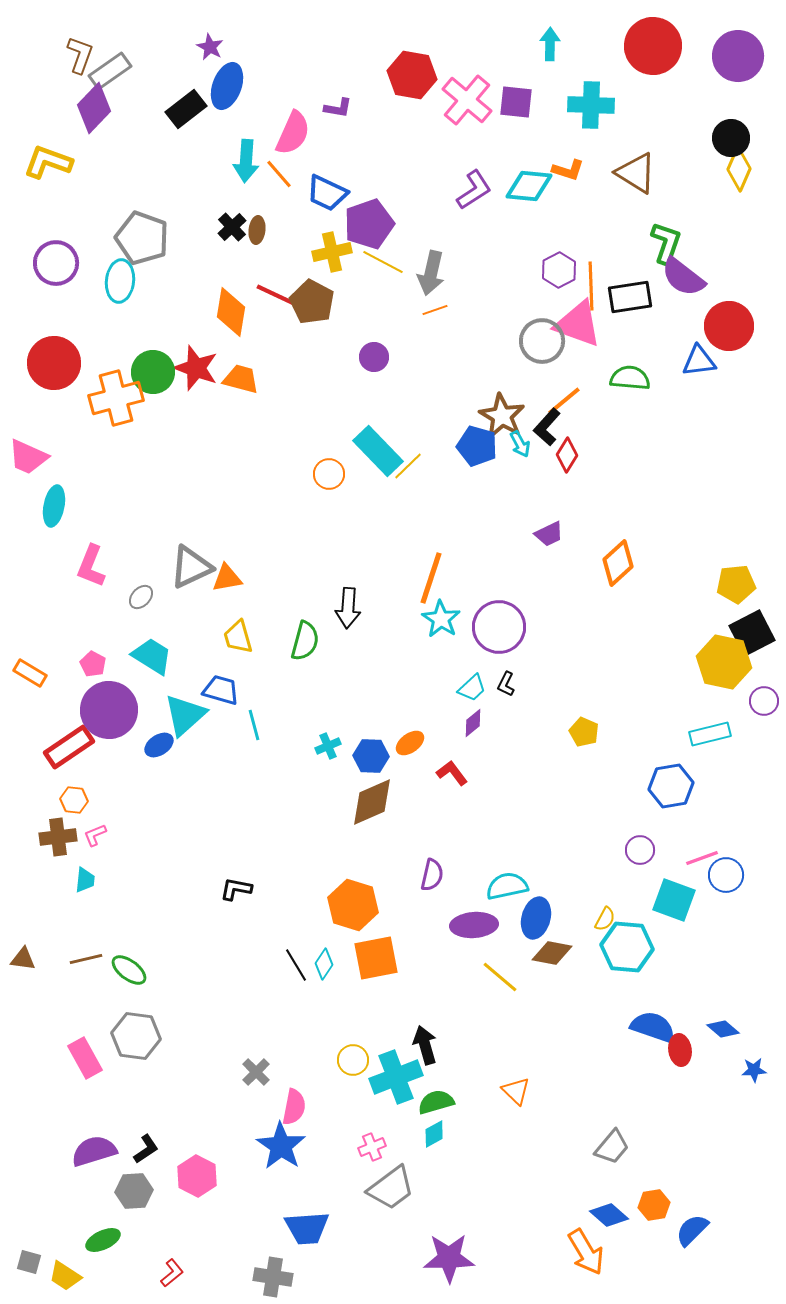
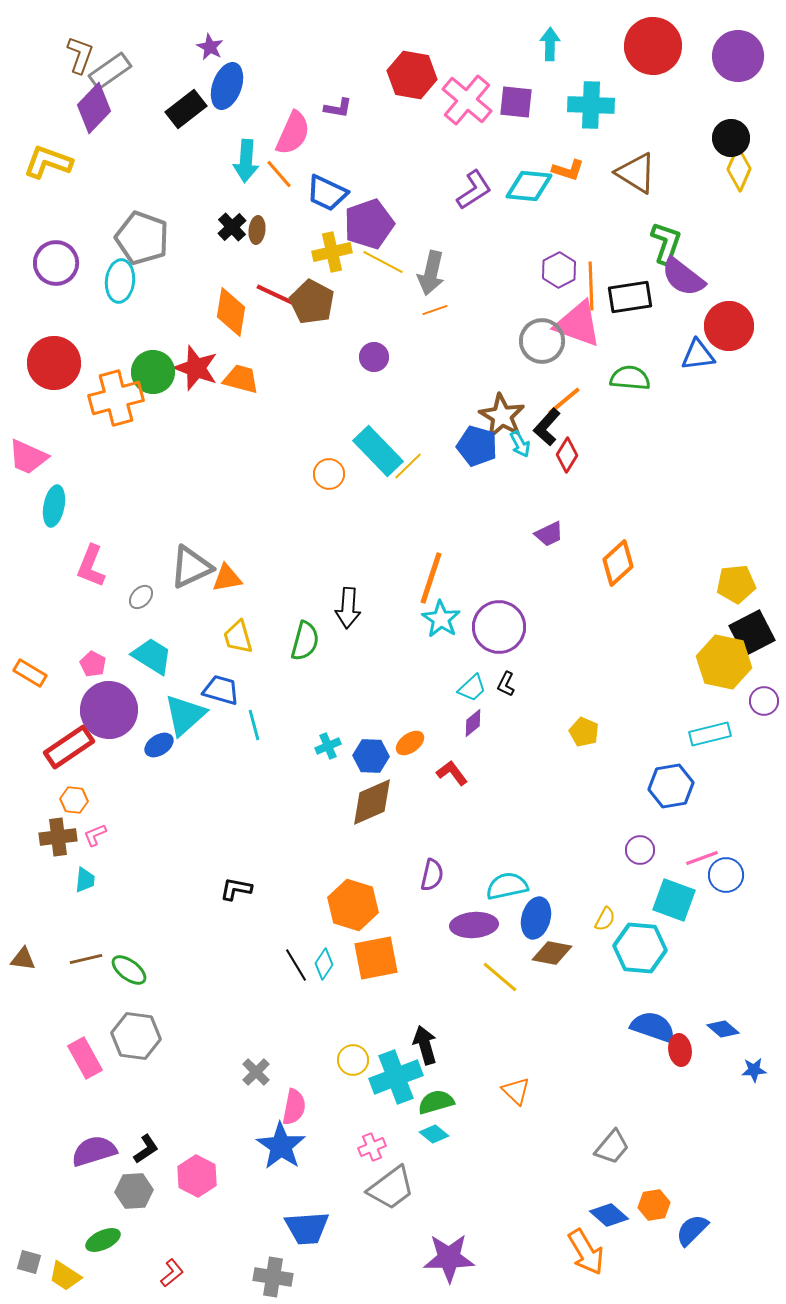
blue triangle at (699, 361): moved 1 px left, 6 px up
cyan hexagon at (627, 947): moved 13 px right, 1 px down
cyan diamond at (434, 1134): rotated 68 degrees clockwise
